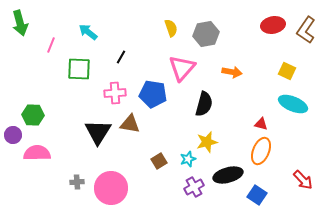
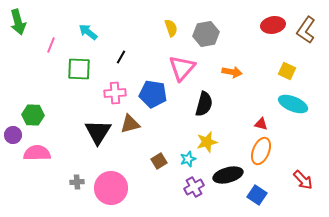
green arrow: moved 2 px left, 1 px up
brown triangle: rotated 25 degrees counterclockwise
